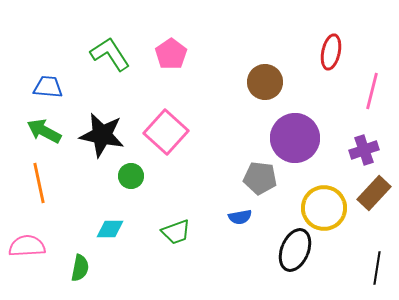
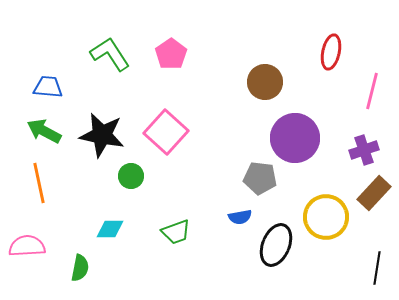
yellow circle: moved 2 px right, 9 px down
black ellipse: moved 19 px left, 5 px up
